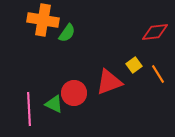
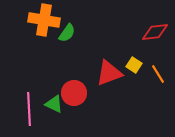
orange cross: moved 1 px right
yellow square: rotated 21 degrees counterclockwise
red triangle: moved 9 px up
